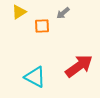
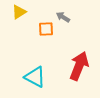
gray arrow: moved 4 px down; rotated 72 degrees clockwise
orange square: moved 4 px right, 3 px down
red arrow: rotated 32 degrees counterclockwise
